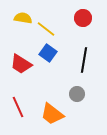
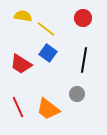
yellow semicircle: moved 2 px up
orange trapezoid: moved 4 px left, 5 px up
